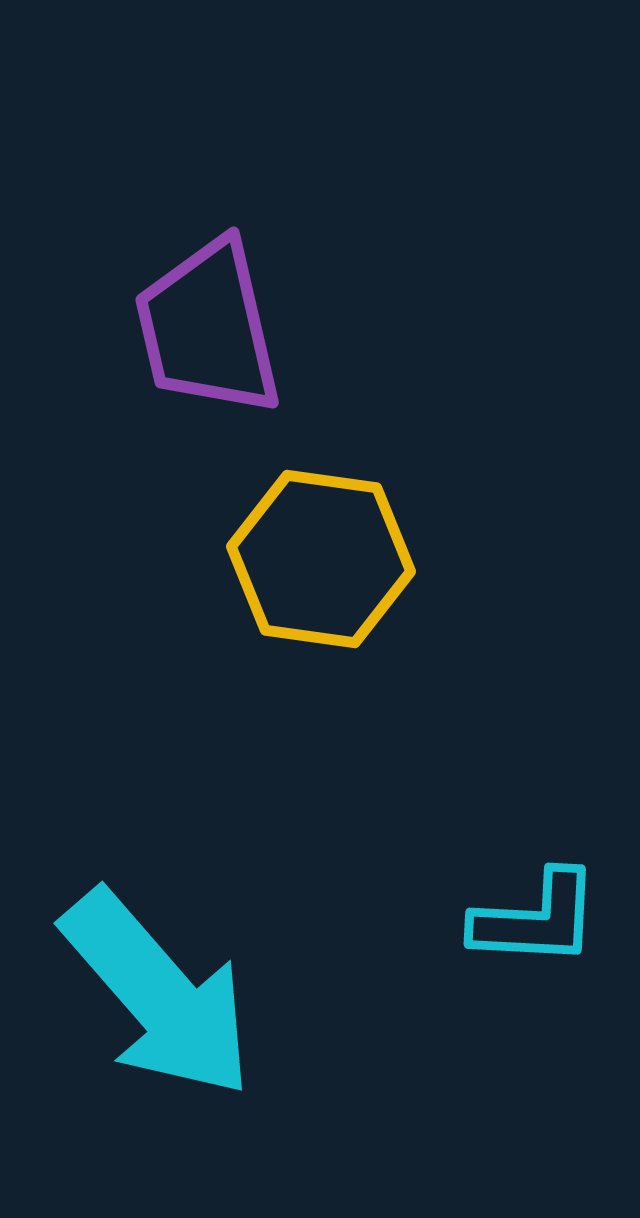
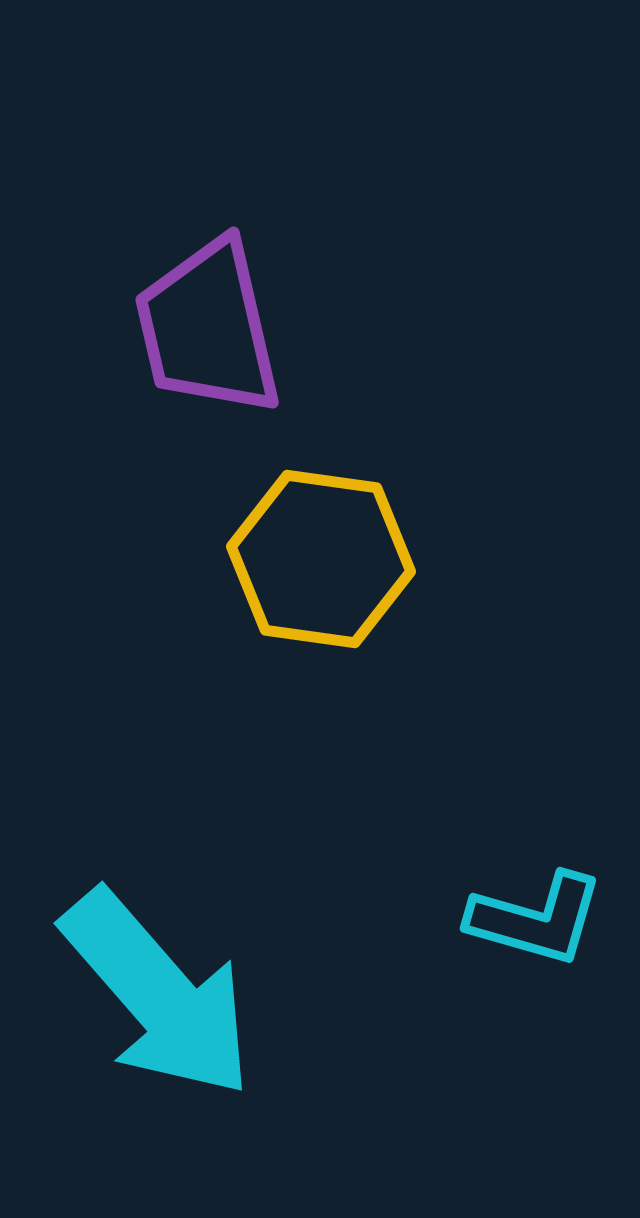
cyan L-shape: rotated 13 degrees clockwise
